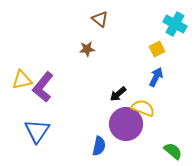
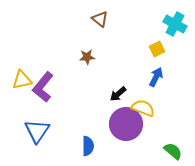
brown star: moved 8 px down
blue semicircle: moved 11 px left; rotated 12 degrees counterclockwise
